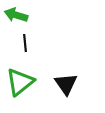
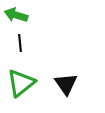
black line: moved 5 px left
green triangle: moved 1 px right, 1 px down
